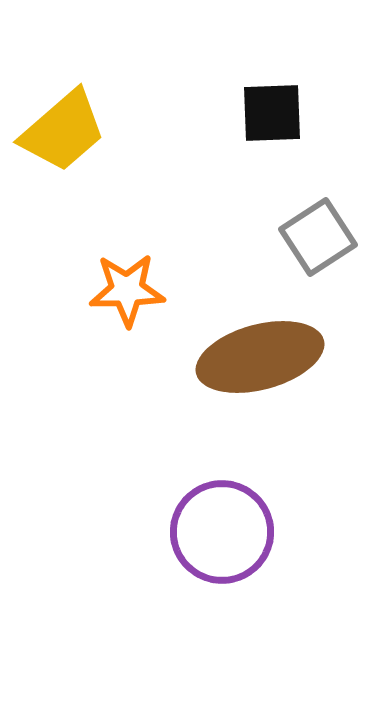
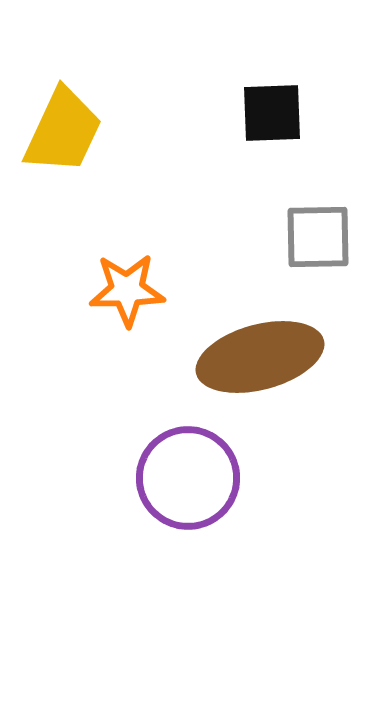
yellow trapezoid: rotated 24 degrees counterclockwise
gray square: rotated 32 degrees clockwise
purple circle: moved 34 px left, 54 px up
